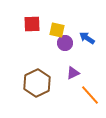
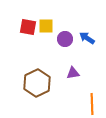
red square: moved 4 px left, 3 px down; rotated 12 degrees clockwise
yellow square: moved 11 px left, 4 px up; rotated 14 degrees counterclockwise
purple circle: moved 4 px up
purple triangle: rotated 16 degrees clockwise
orange line: moved 2 px right, 9 px down; rotated 40 degrees clockwise
